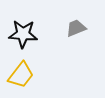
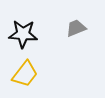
yellow trapezoid: moved 4 px right, 1 px up
